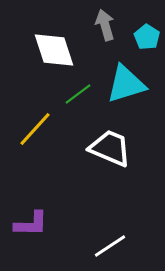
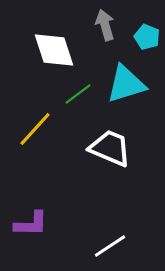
cyan pentagon: rotated 10 degrees counterclockwise
